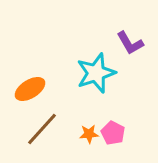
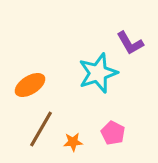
cyan star: moved 2 px right
orange ellipse: moved 4 px up
brown line: moved 1 px left; rotated 12 degrees counterclockwise
orange star: moved 16 px left, 8 px down
